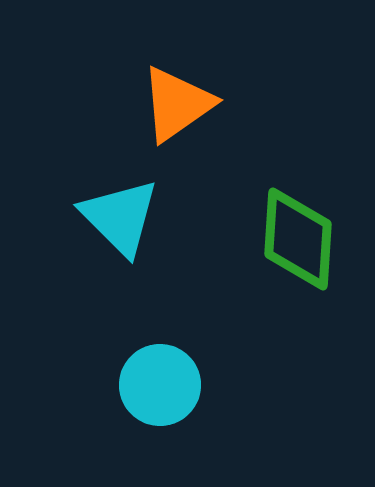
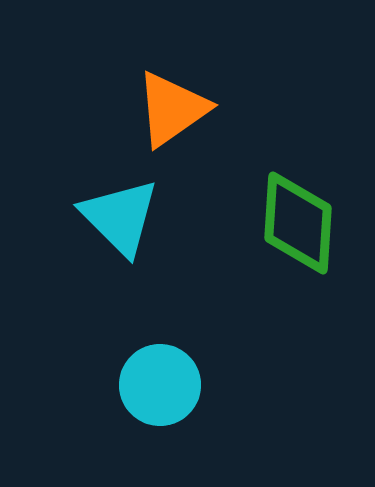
orange triangle: moved 5 px left, 5 px down
green diamond: moved 16 px up
